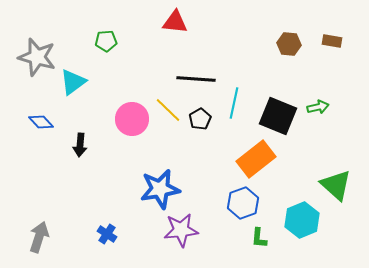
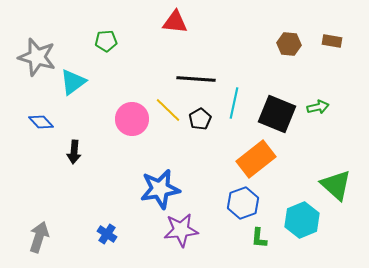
black square: moved 1 px left, 2 px up
black arrow: moved 6 px left, 7 px down
